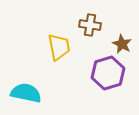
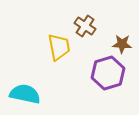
brown cross: moved 5 px left, 1 px down; rotated 25 degrees clockwise
brown star: rotated 24 degrees counterclockwise
cyan semicircle: moved 1 px left, 1 px down
